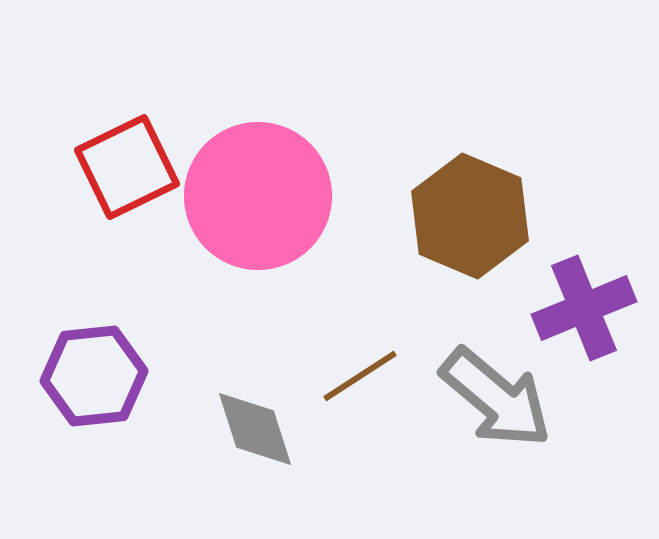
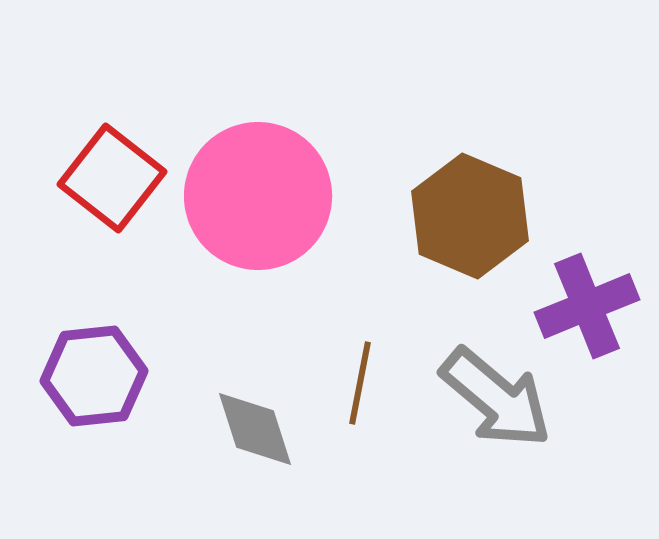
red square: moved 15 px left, 11 px down; rotated 26 degrees counterclockwise
purple cross: moved 3 px right, 2 px up
brown line: moved 7 px down; rotated 46 degrees counterclockwise
